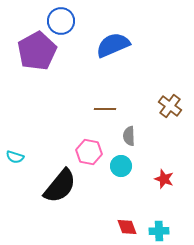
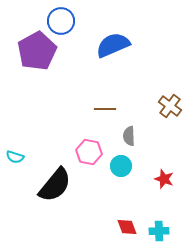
black semicircle: moved 5 px left, 1 px up
